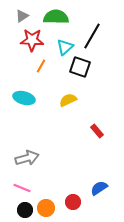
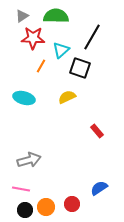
green semicircle: moved 1 px up
black line: moved 1 px down
red star: moved 1 px right, 2 px up
cyan triangle: moved 4 px left, 3 px down
black square: moved 1 px down
yellow semicircle: moved 1 px left, 3 px up
gray arrow: moved 2 px right, 2 px down
pink line: moved 1 px left, 1 px down; rotated 12 degrees counterclockwise
red circle: moved 1 px left, 2 px down
orange circle: moved 1 px up
